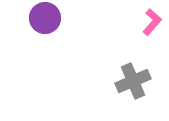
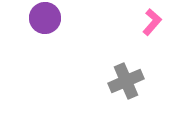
gray cross: moved 7 px left
